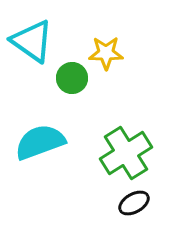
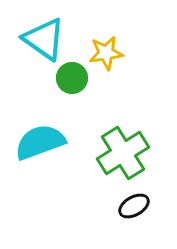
cyan triangle: moved 12 px right, 2 px up
yellow star: rotated 8 degrees counterclockwise
green cross: moved 3 px left
black ellipse: moved 3 px down
